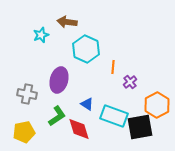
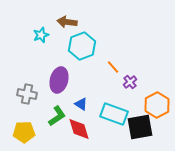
cyan hexagon: moved 4 px left, 3 px up; rotated 16 degrees clockwise
orange line: rotated 48 degrees counterclockwise
blue triangle: moved 6 px left
cyan rectangle: moved 2 px up
yellow pentagon: rotated 10 degrees clockwise
